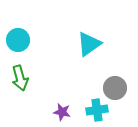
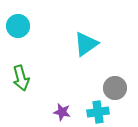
cyan circle: moved 14 px up
cyan triangle: moved 3 px left
green arrow: moved 1 px right
cyan cross: moved 1 px right, 2 px down
